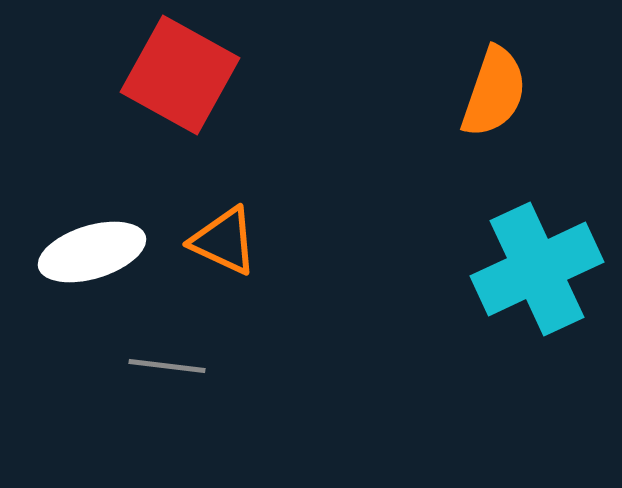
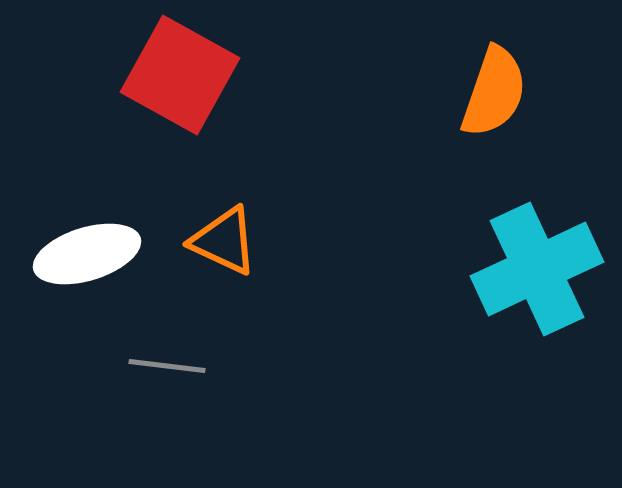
white ellipse: moved 5 px left, 2 px down
